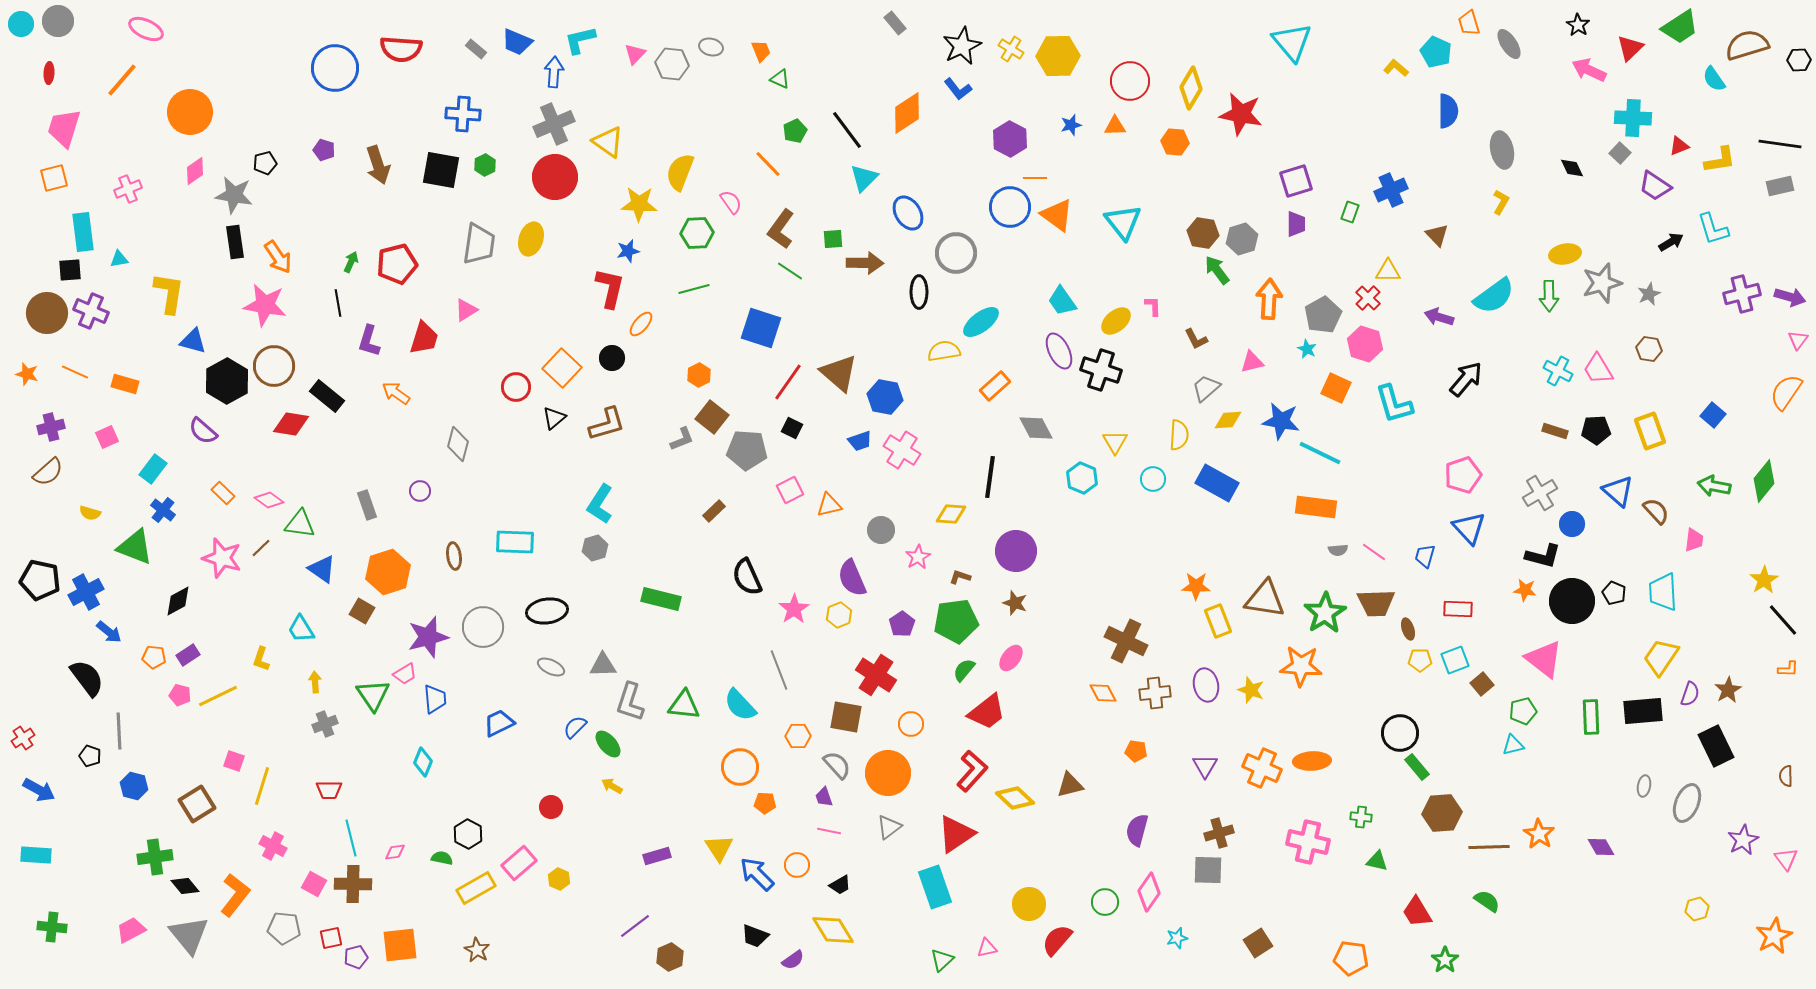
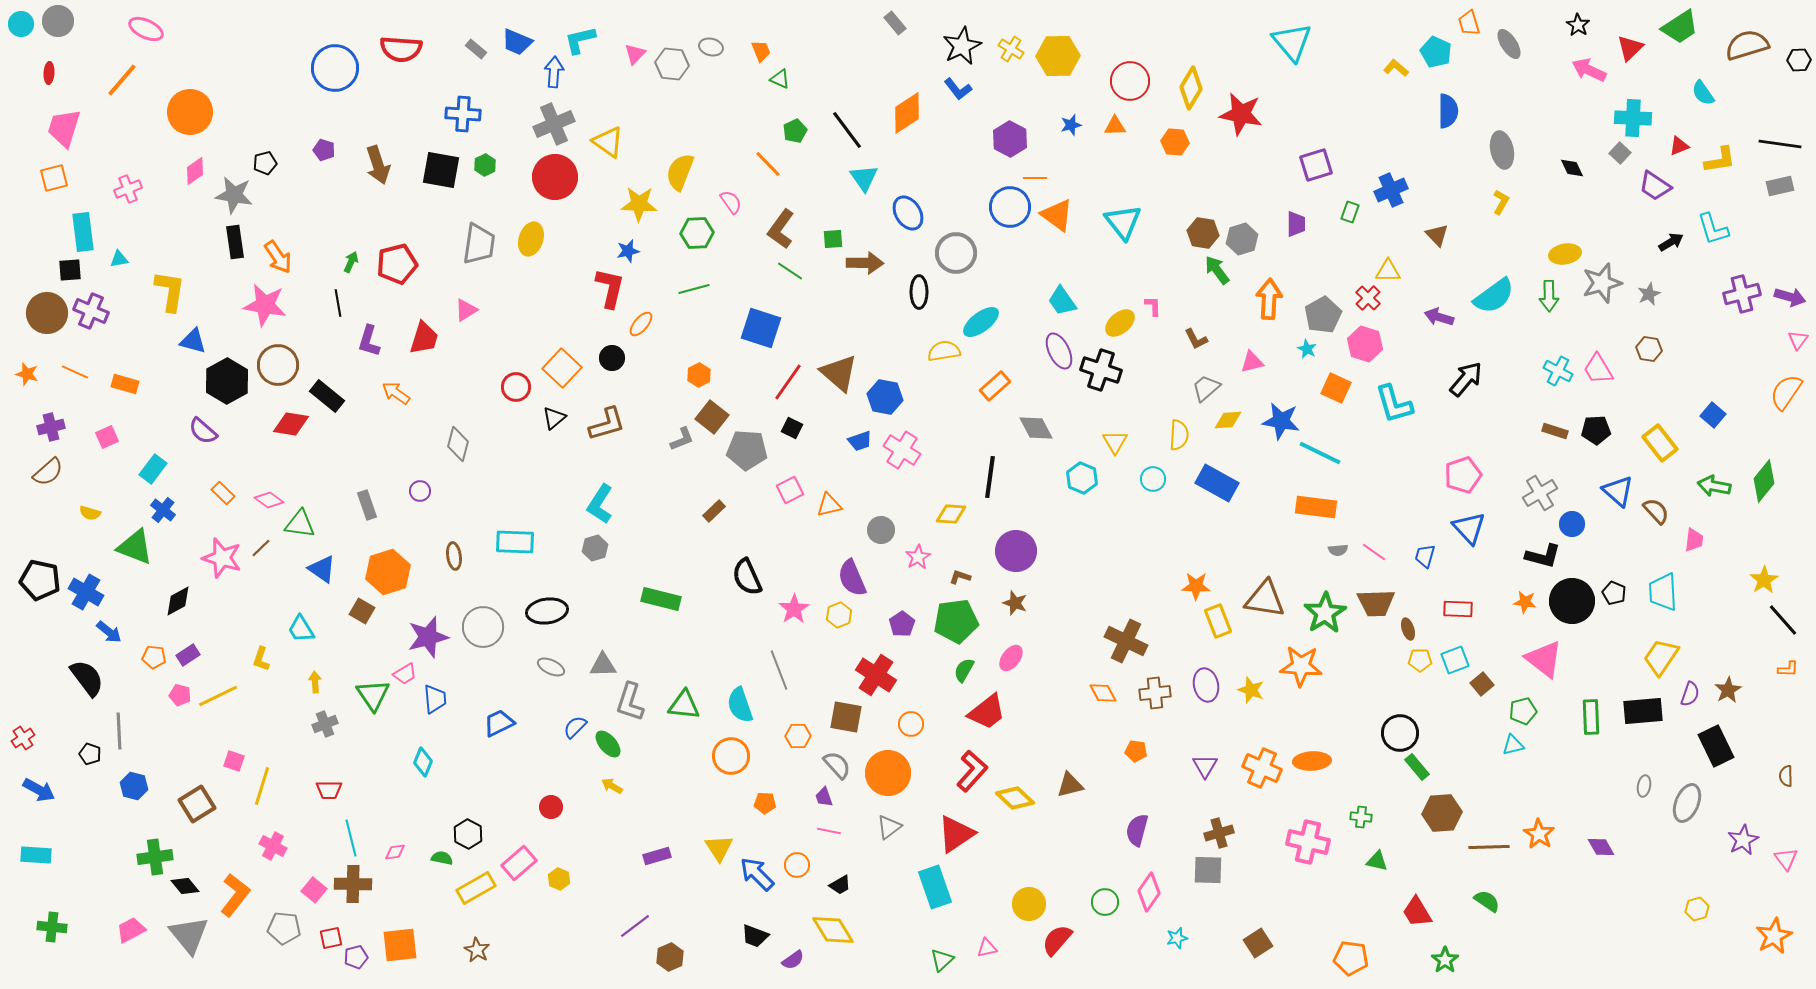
cyan semicircle at (1714, 79): moved 11 px left, 14 px down
cyan triangle at (864, 178): rotated 20 degrees counterclockwise
purple square at (1296, 181): moved 20 px right, 16 px up
yellow L-shape at (169, 293): moved 1 px right, 2 px up
yellow ellipse at (1116, 321): moved 4 px right, 2 px down
brown circle at (274, 366): moved 4 px right, 1 px up
yellow rectangle at (1650, 431): moved 10 px right, 12 px down; rotated 18 degrees counterclockwise
orange star at (1525, 590): moved 12 px down
blue cross at (86, 592): rotated 32 degrees counterclockwise
green semicircle at (964, 670): rotated 10 degrees counterclockwise
cyan semicircle at (740, 705): rotated 24 degrees clockwise
black pentagon at (90, 756): moved 2 px up
orange circle at (740, 767): moved 9 px left, 11 px up
pink square at (314, 884): moved 6 px down; rotated 10 degrees clockwise
